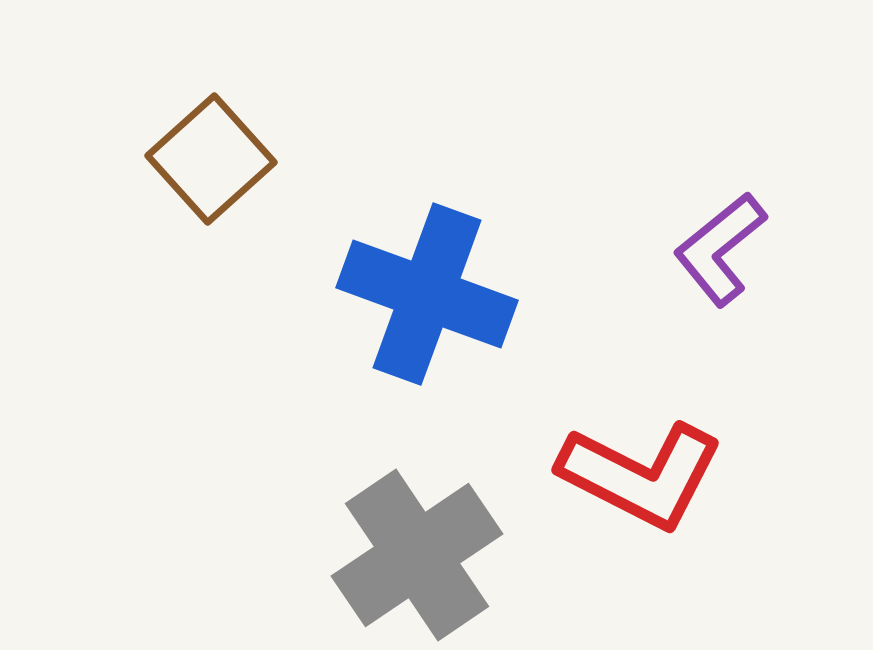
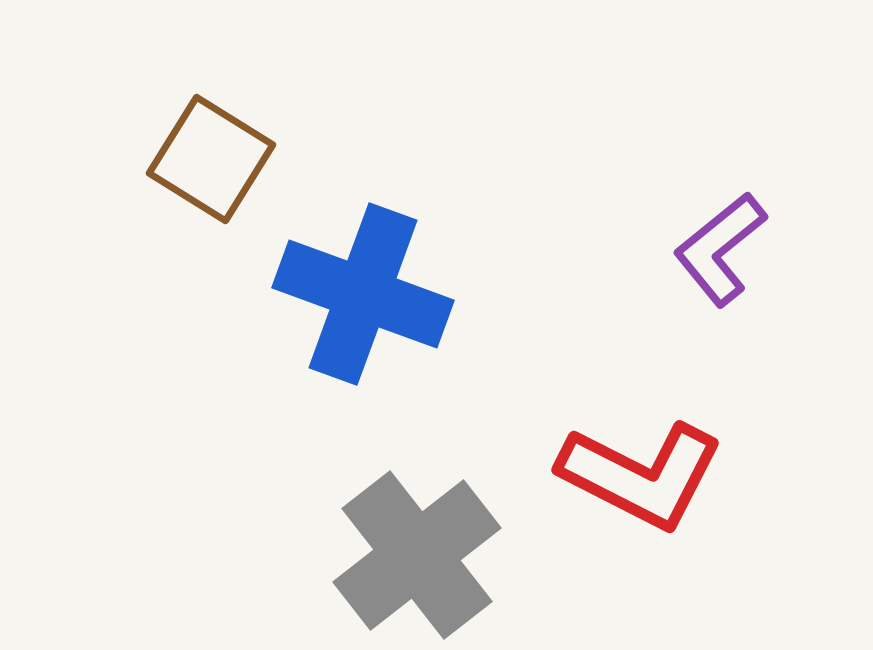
brown square: rotated 16 degrees counterclockwise
blue cross: moved 64 px left
gray cross: rotated 4 degrees counterclockwise
